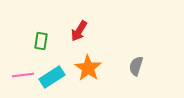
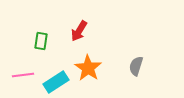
cyan rectangle: moved 4 px right, 5 px down
